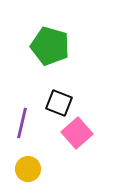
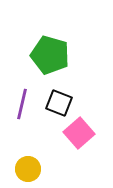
green pentagon: moved 9 px down
purple line: moved 19 px up
pink square: moved 2 px right
